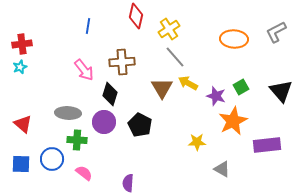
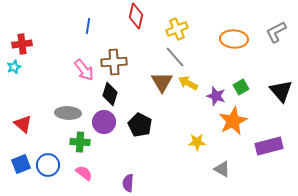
yellow cross: moved 8 px right; rotated 10 degrees clockwise
brown cross: moved 8 px left
cyan star: moved 6 px left
brown triangle: moved 6 px up
green cross: moved 3 px right, 2 px down
purple rectangle: moved 2 px right, 1 px down; rotated 8 degrees counterclockwise
blue circle: moved 4 px left, 6 px down
blue square: rotated 24 degrees counterclockwise
